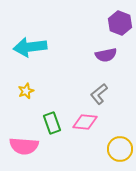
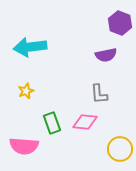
gray L-shape: rotated 55 degrees counterclockwise
